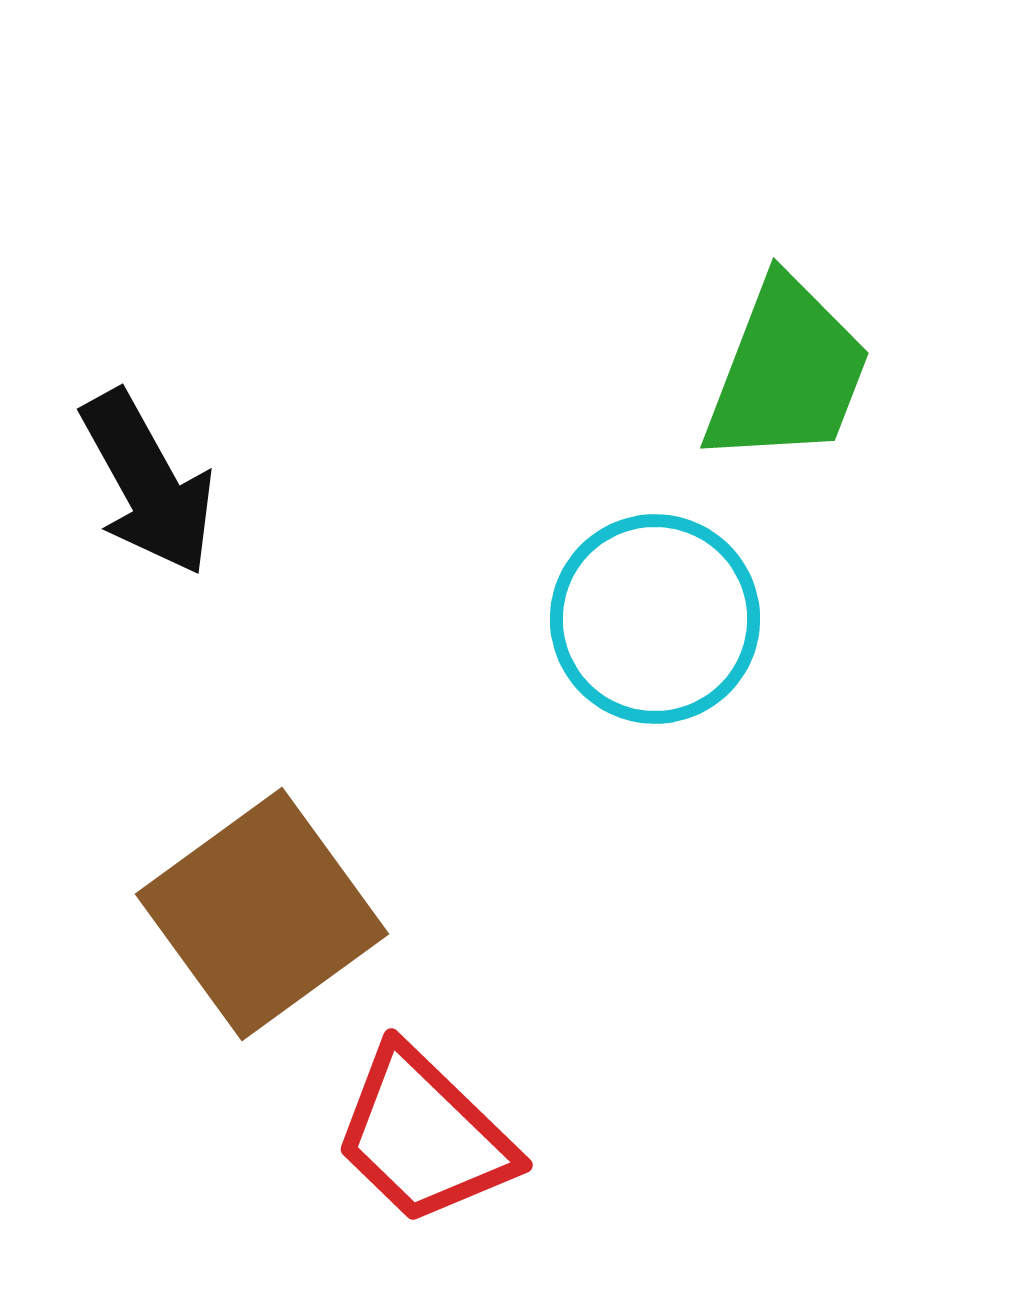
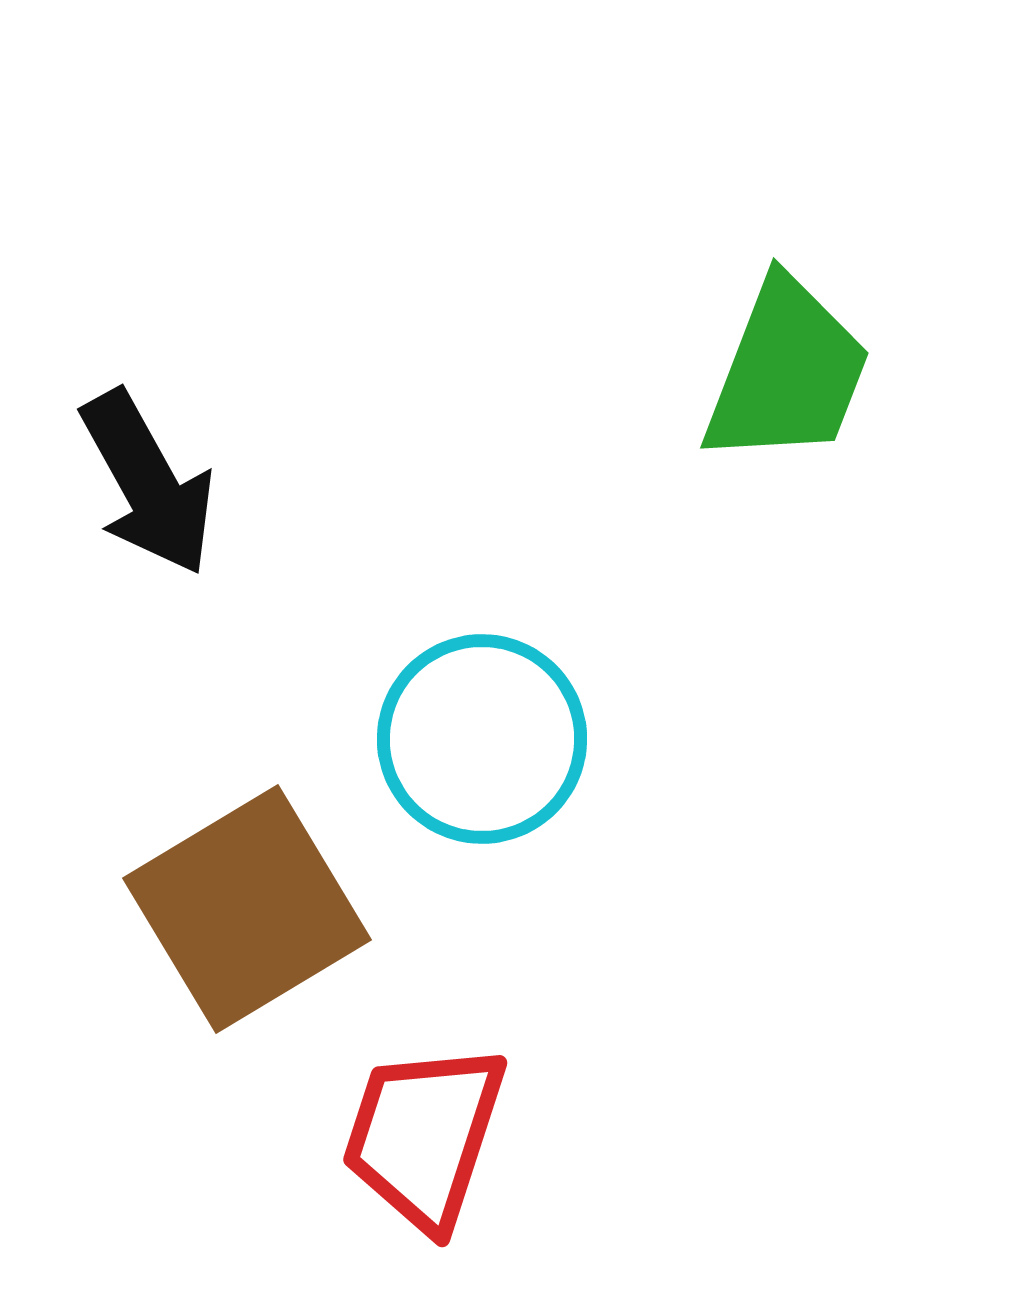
cyan circle: moved 173 px left, 120 px down
brown square: moved 15 px left, 5 px up; rotated 5 degrees clockwise
red trapezoid: rotated 64 degrees clockwise
